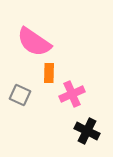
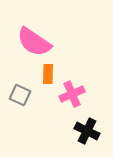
orange rectangle: moved 1 px left, 1 px down
